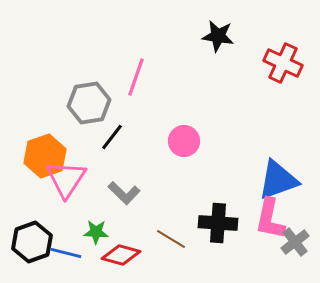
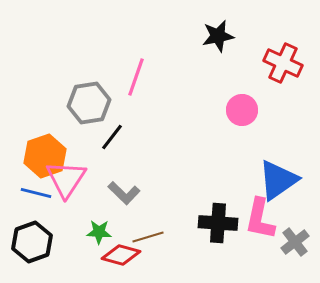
black star: rotated 20 degrees counterclockwise
pink circle: moved 58 px right, 31 px up
blue triangle: rotated 15 degrees counterclockwise
pink L-shape: moved 10 px left
green star: moved 3 px right
brown line: moved 23 px left, 2 px up; rotated 48 degrees counterclockwise
blue line: moved 30 px left, 60 px up
